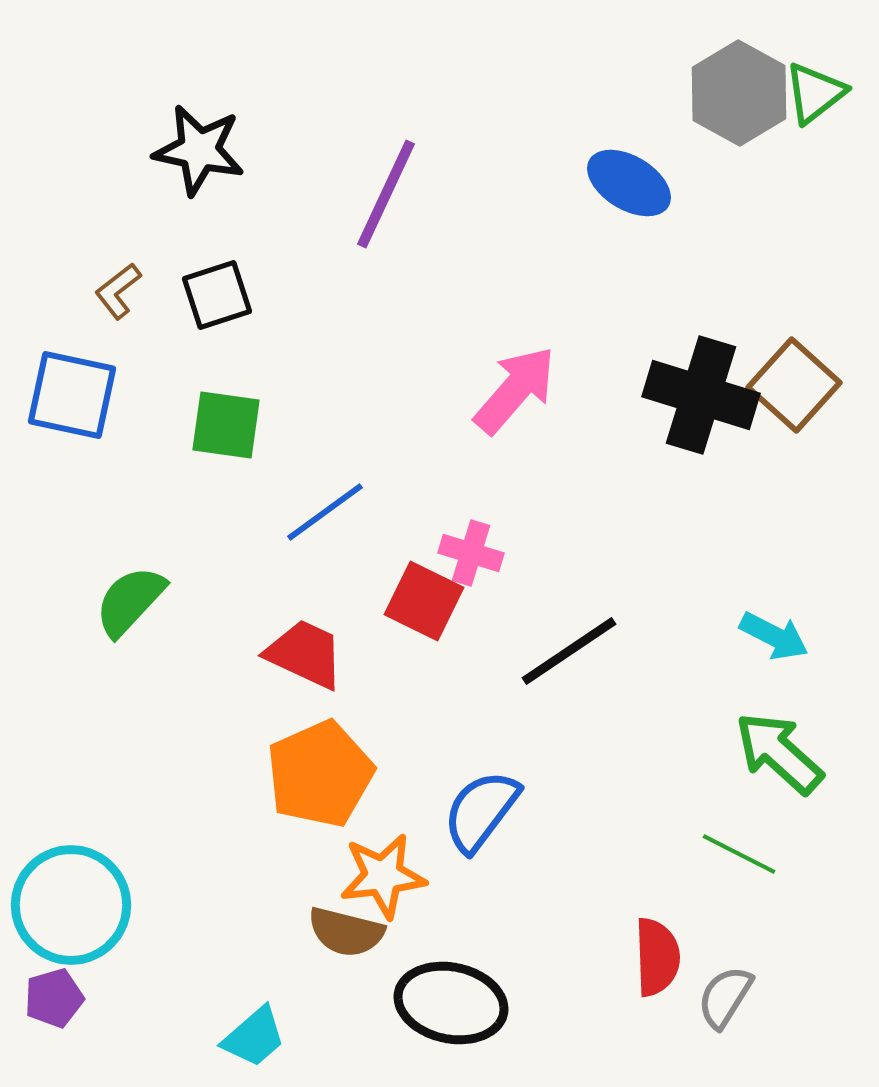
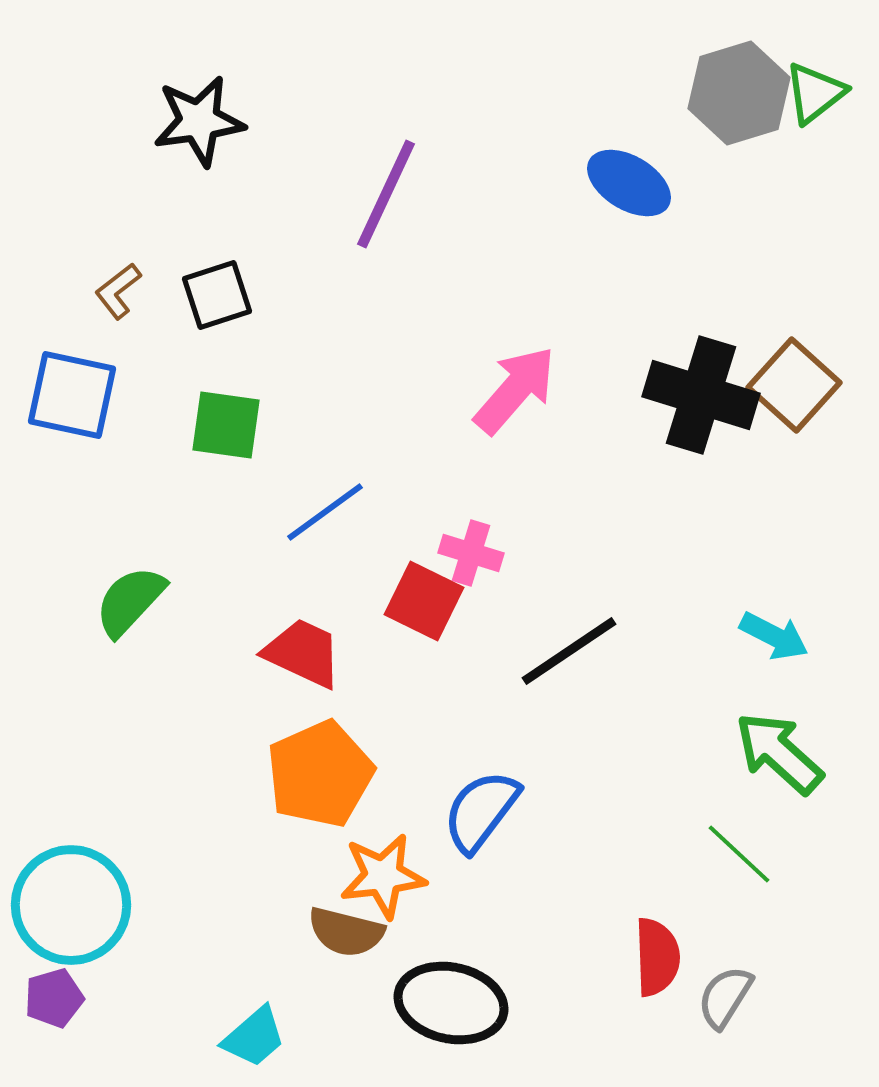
gray hexagon: rotated 14 degrees clockwise
black star: moved 29 px up; rotated 20 degrees counterclockwise
red trapezoid: moved 2 px left, 1 px up
green line: rotated 16 degrees clockwise
